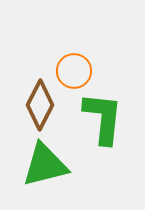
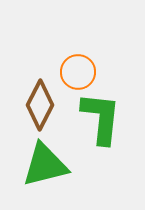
orange circle: moved 4 px right, 1 px down
green L-shape: moved 2 px left
